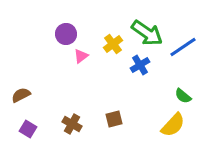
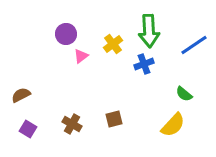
green arrow: moved 2 px right, 2 px up; rotated 52 degrees clockwise
blue line: moved 11 px right, 2 px up
blue cross: moved 4 px right, 1 px up; rotated 12 degrees clockwise
green semicircle: moved 1 px right, 2 px up
